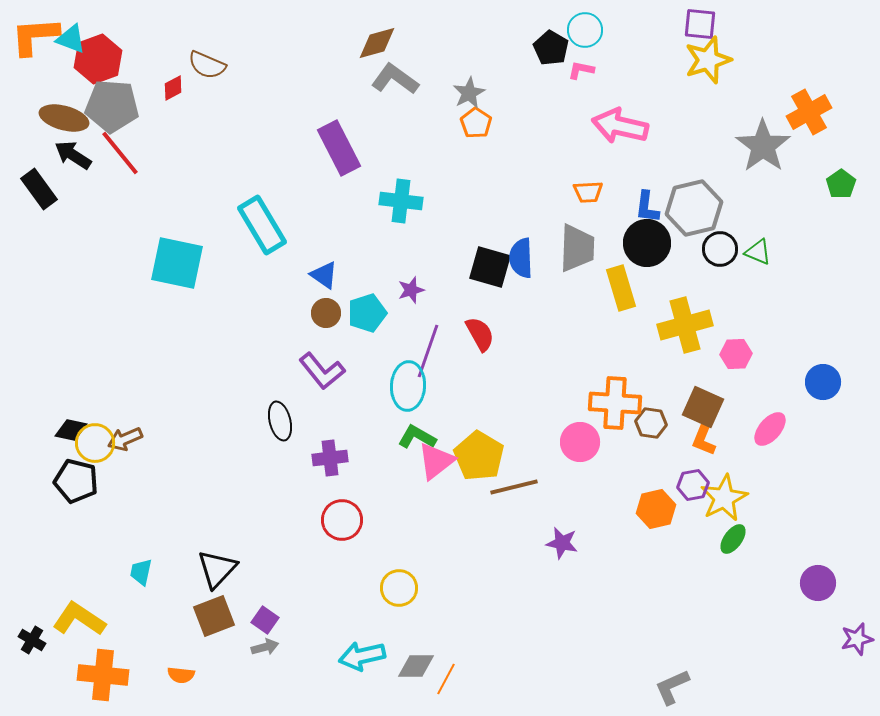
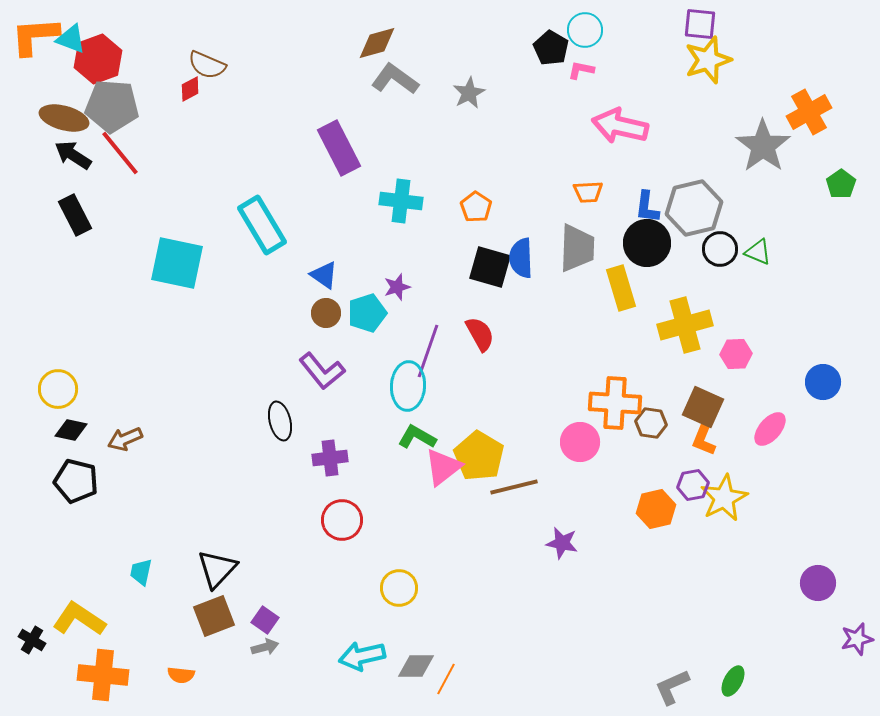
red diamond at (173, 88): moved 17 px right, 1 px down
orange pentagon at (476, 123): moved 84 px down
black rectangle at (39, 189): moved 36 px right, 26 px down; rotated 9 degrees clockwise
purple star at (411, 290): moved 14 px left, 3 px up
yellow circle at (95, 443): moved 37 px left, 54 px up
pink triangle at (436, 461): moved 7 px right, 6 px down
green ellipse at (733, 539): moved 142 px down; rotated 8 degrees counterclockwise
